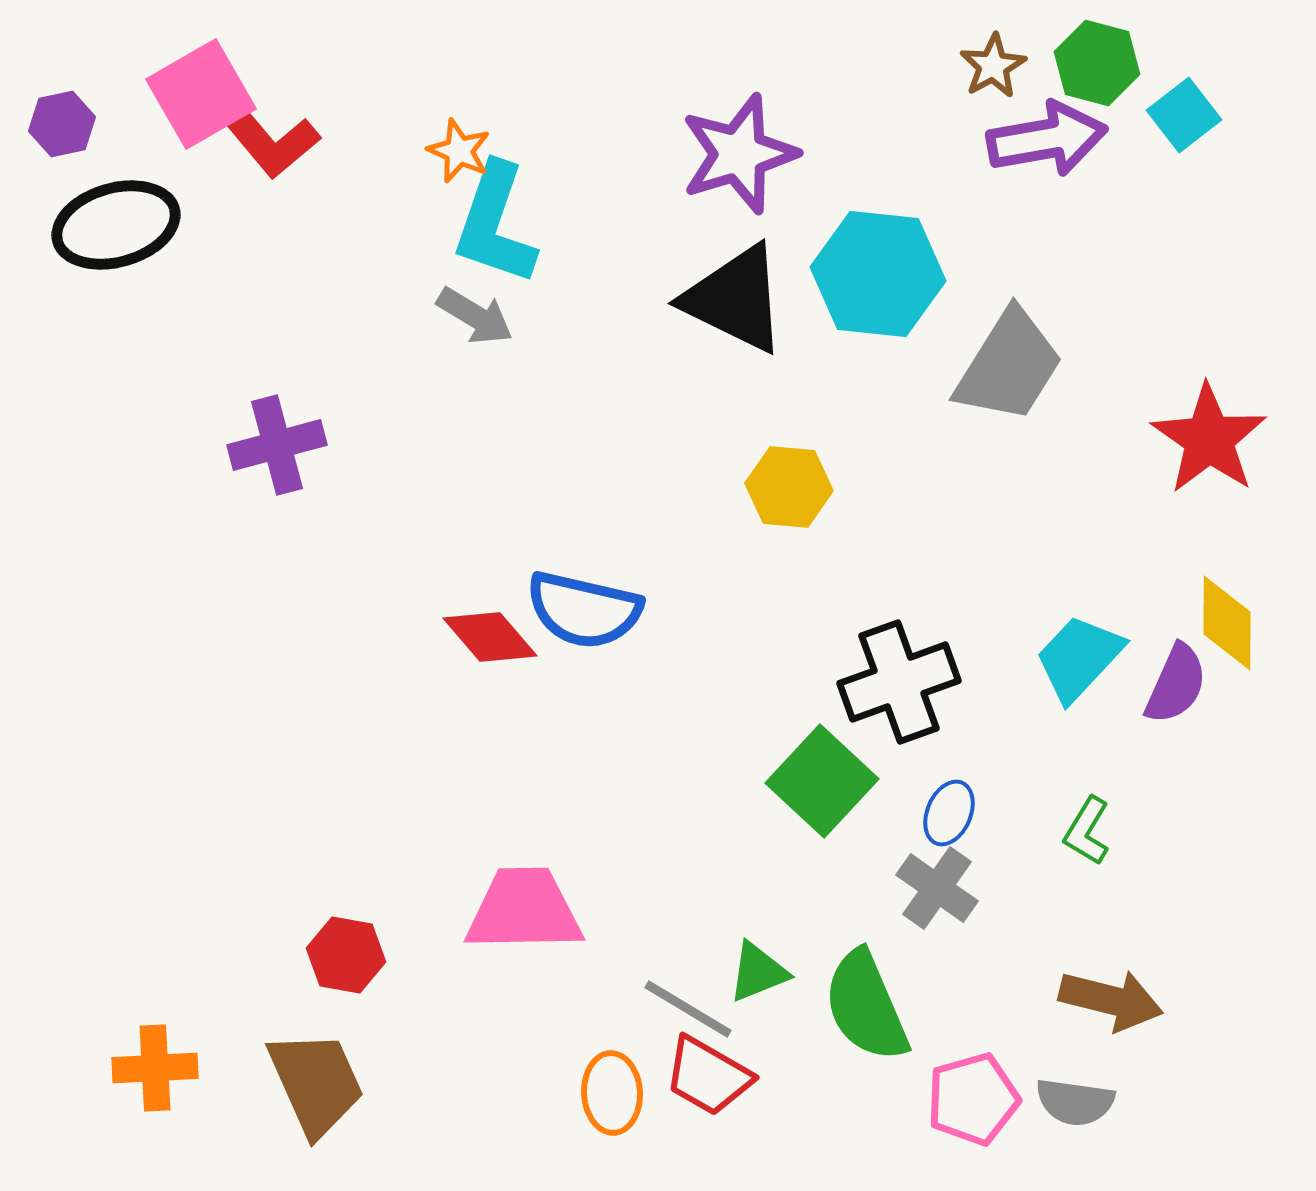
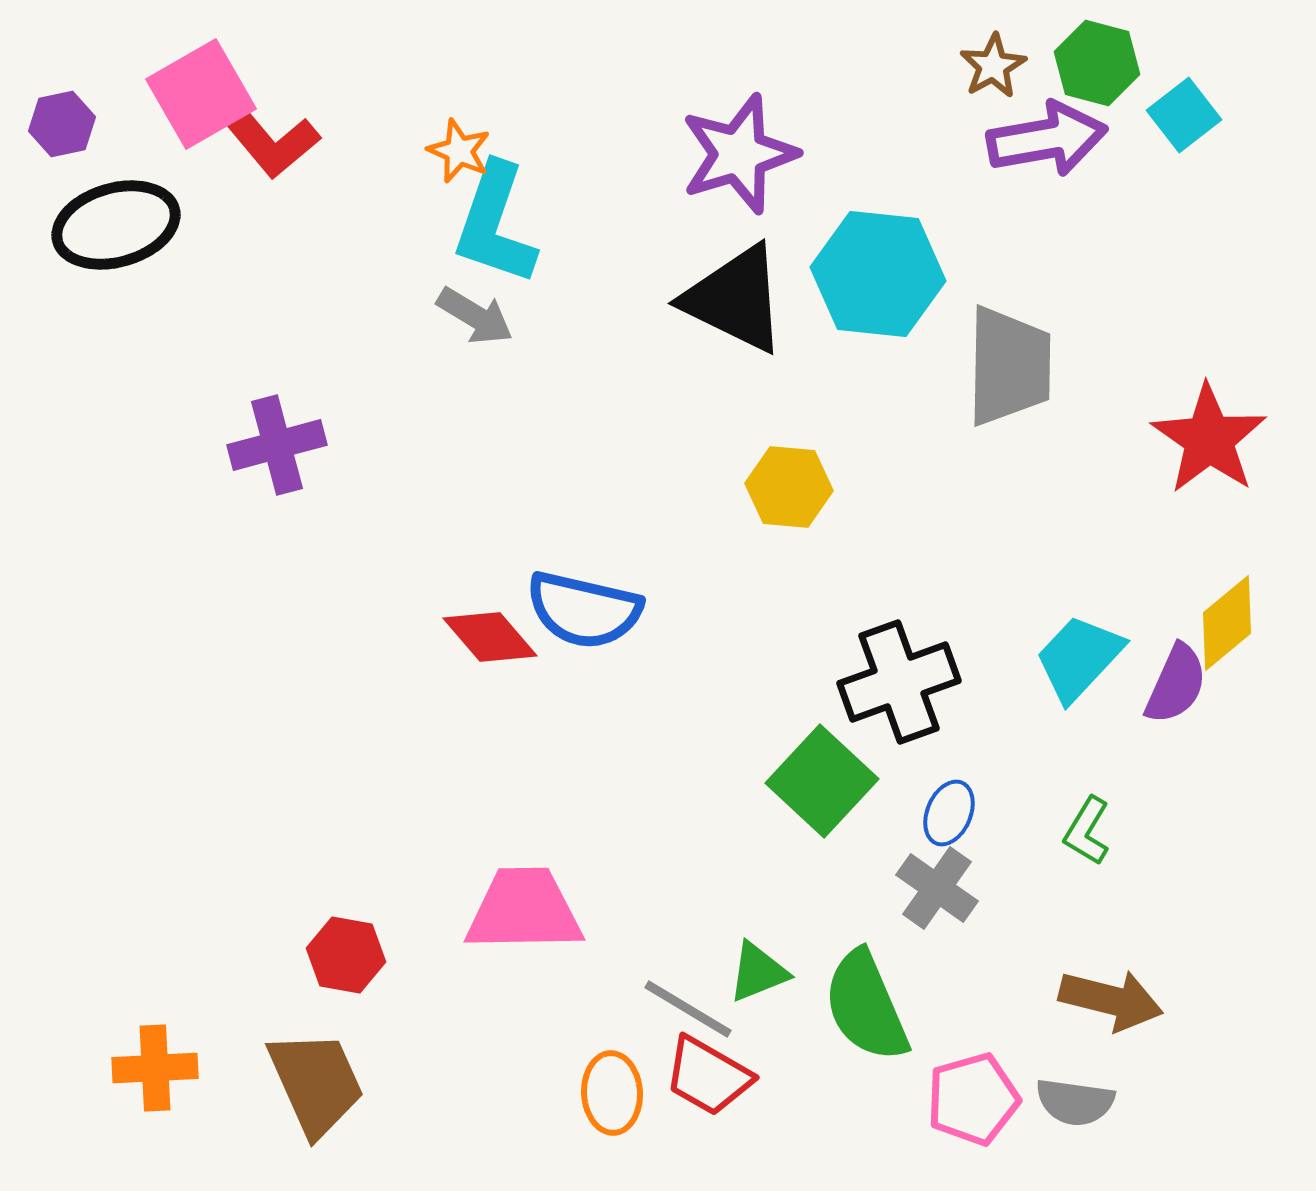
gray trapezoid: rotated 31 degrees counterclockwise
yellow diamond: rotated 50 degrees clockwise
